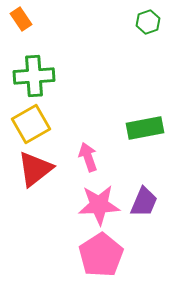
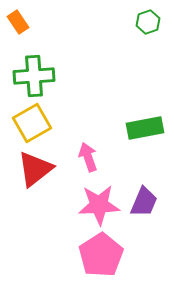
orange rectangle: moved 3 px left, 3 px down
yellow square: moved 1 px right, 1 px up
